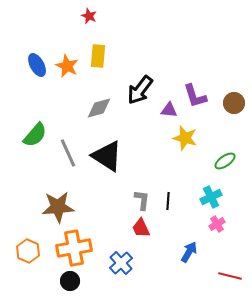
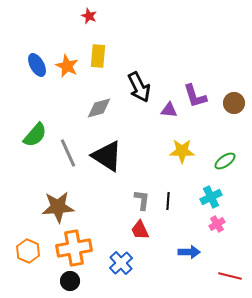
black arrow: moved 1 px left, 3 px up; rotated 64 degrees counterclockwise
yellow star: moved 3 px left, 13 px down; rotated 15 degrees counterclockwise
red trapezoid: moved 1 px left, 2 px down
blue arrow: rotated 60 degrees clockwise
